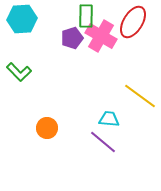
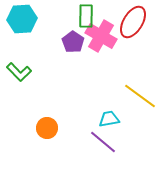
purple pentagon: moved 1 px right, 4 px down; rotated 20 degrees counterclockwise
cyan trapezoid: rotated 15 degrees counterclockwise
